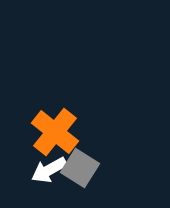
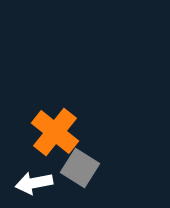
white arrow: moved 15 px left, 13 px down; rotated 18 degrees clockwise
